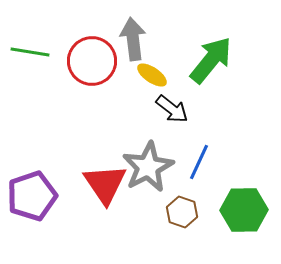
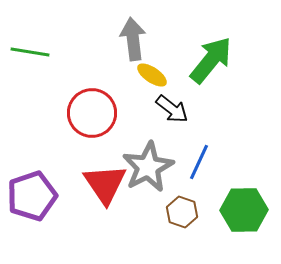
red circle: moved 52 px down
